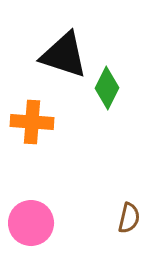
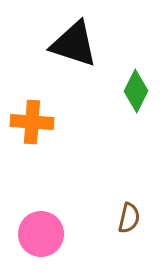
black triangle: moved 10 px right, 11 px up
green diamond: moved 29 px right, 3 px down
pink circle: moved 10 px right, 11 px down
